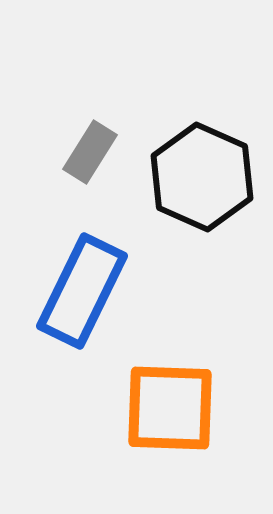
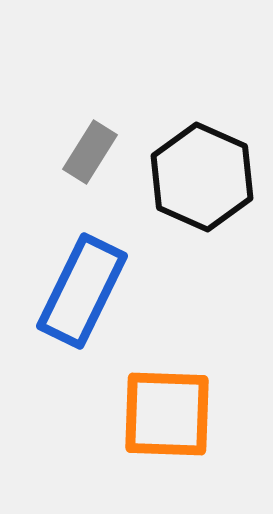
orange square: moved 3 px left, 6 px down
